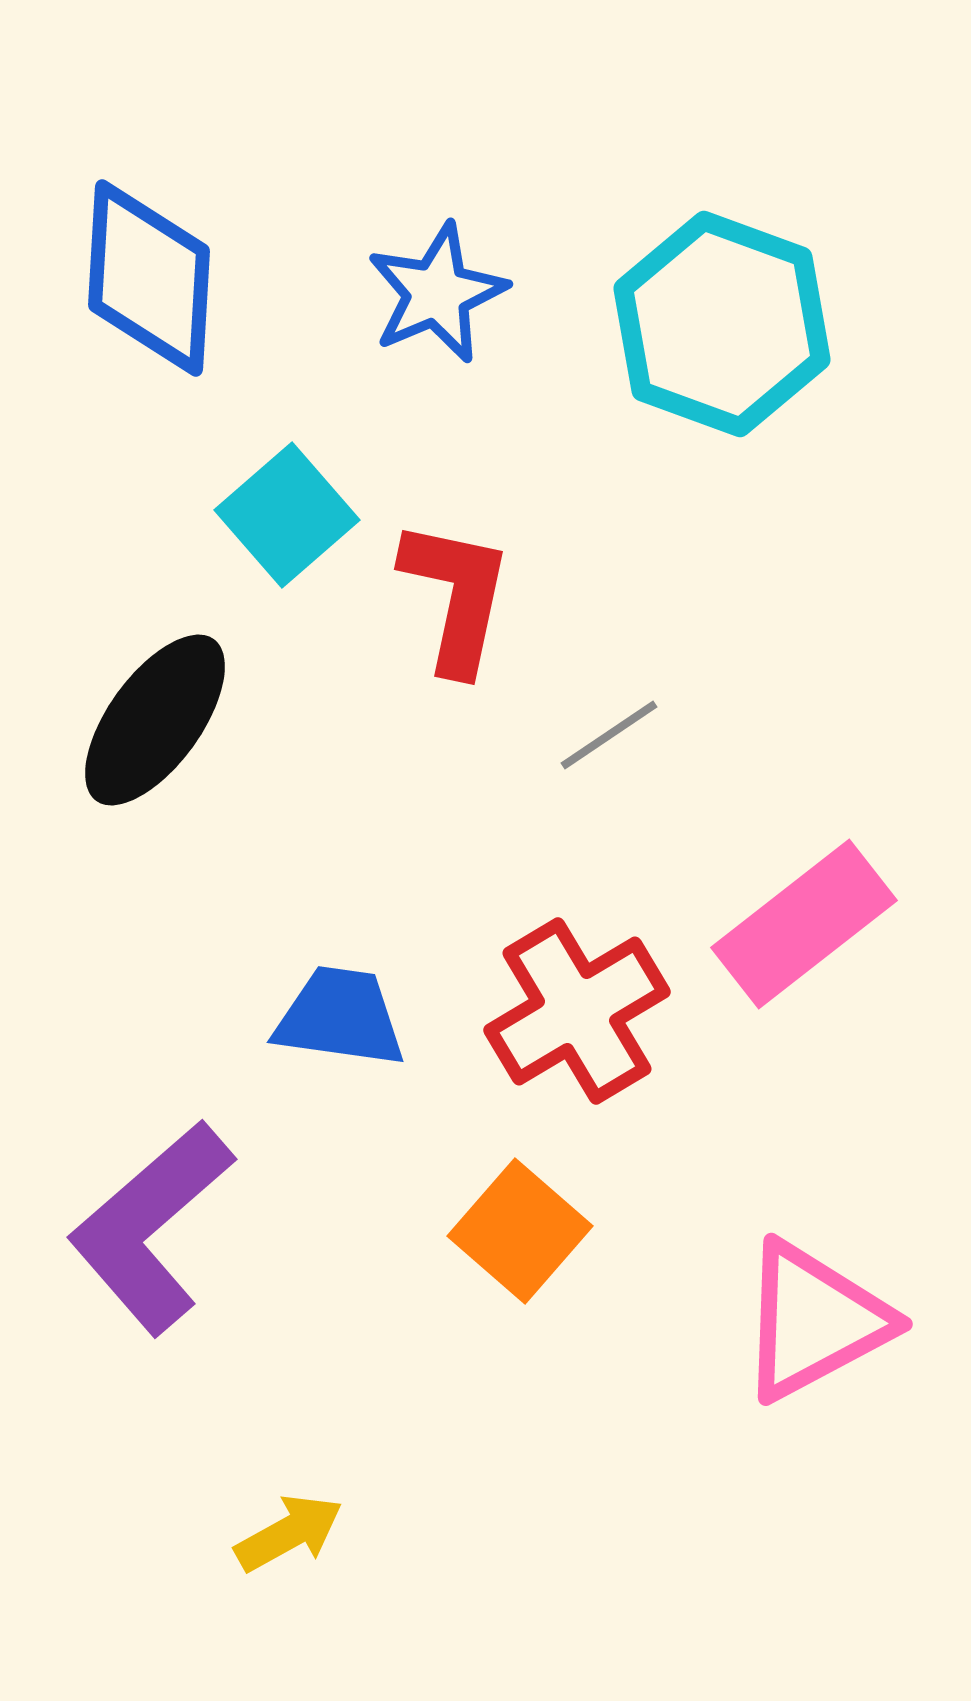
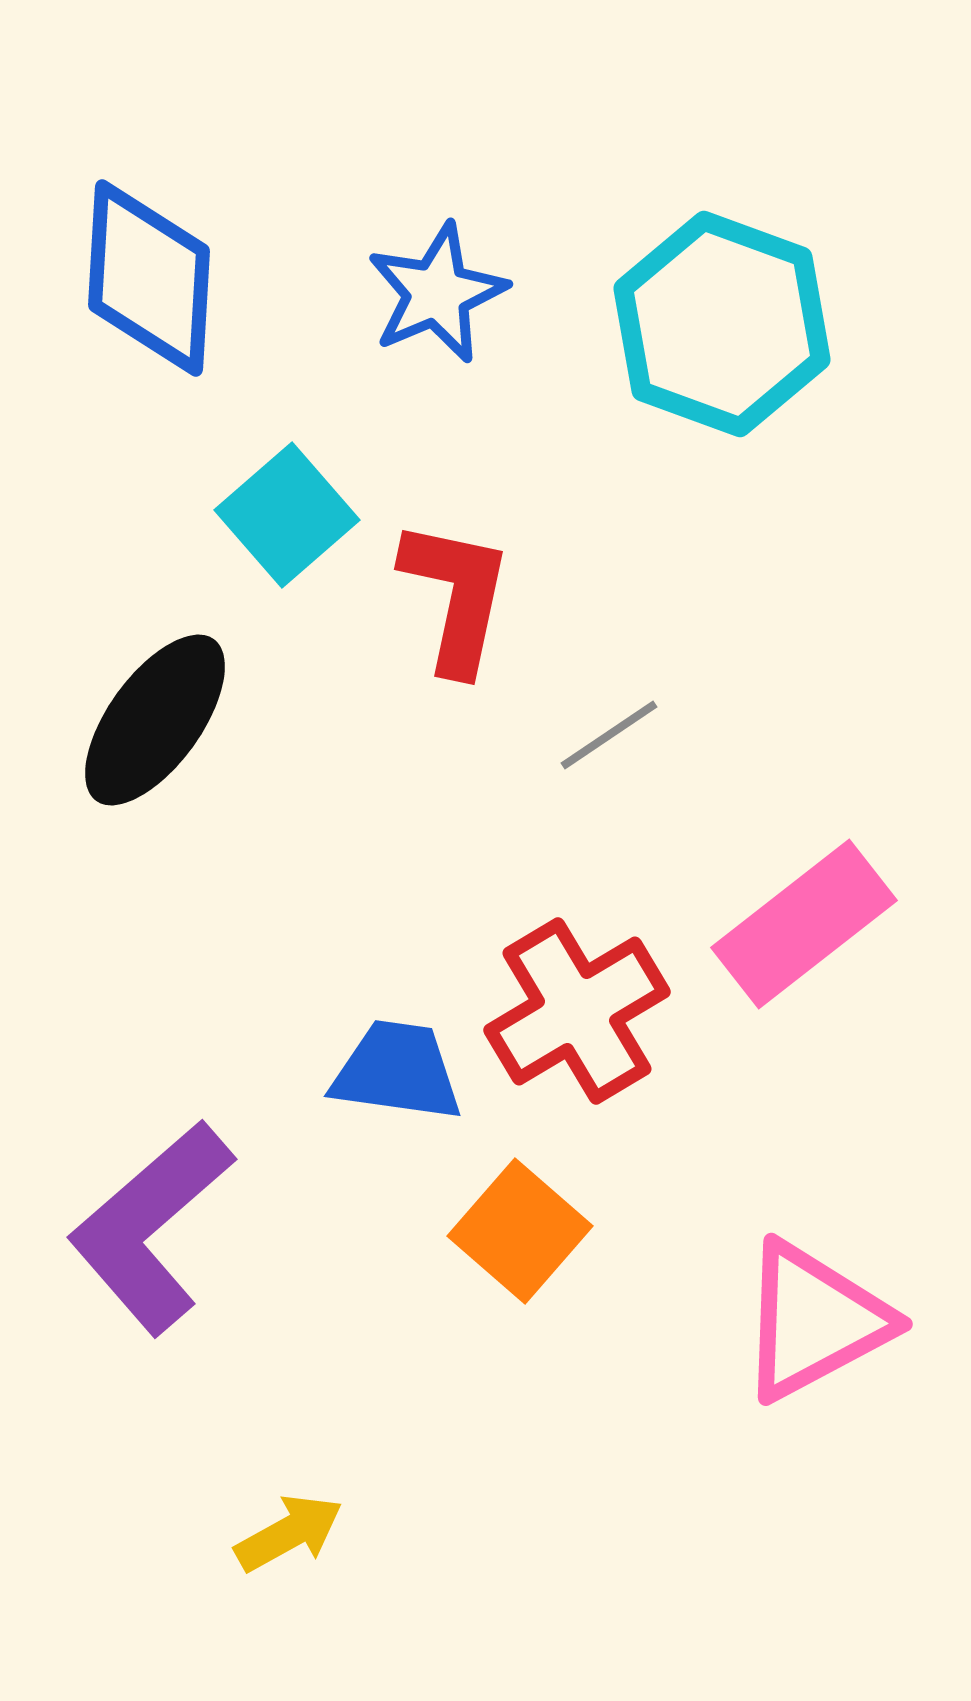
blue trapezoid: moved 57 px right, 54 px down
